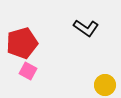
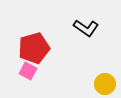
red pentagon: moved 12 px right, 5 px down
yellow circle: moved 1 px up
